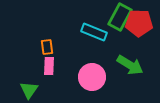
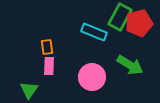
red pentagon: rotated 16 degrees counterclockwise
